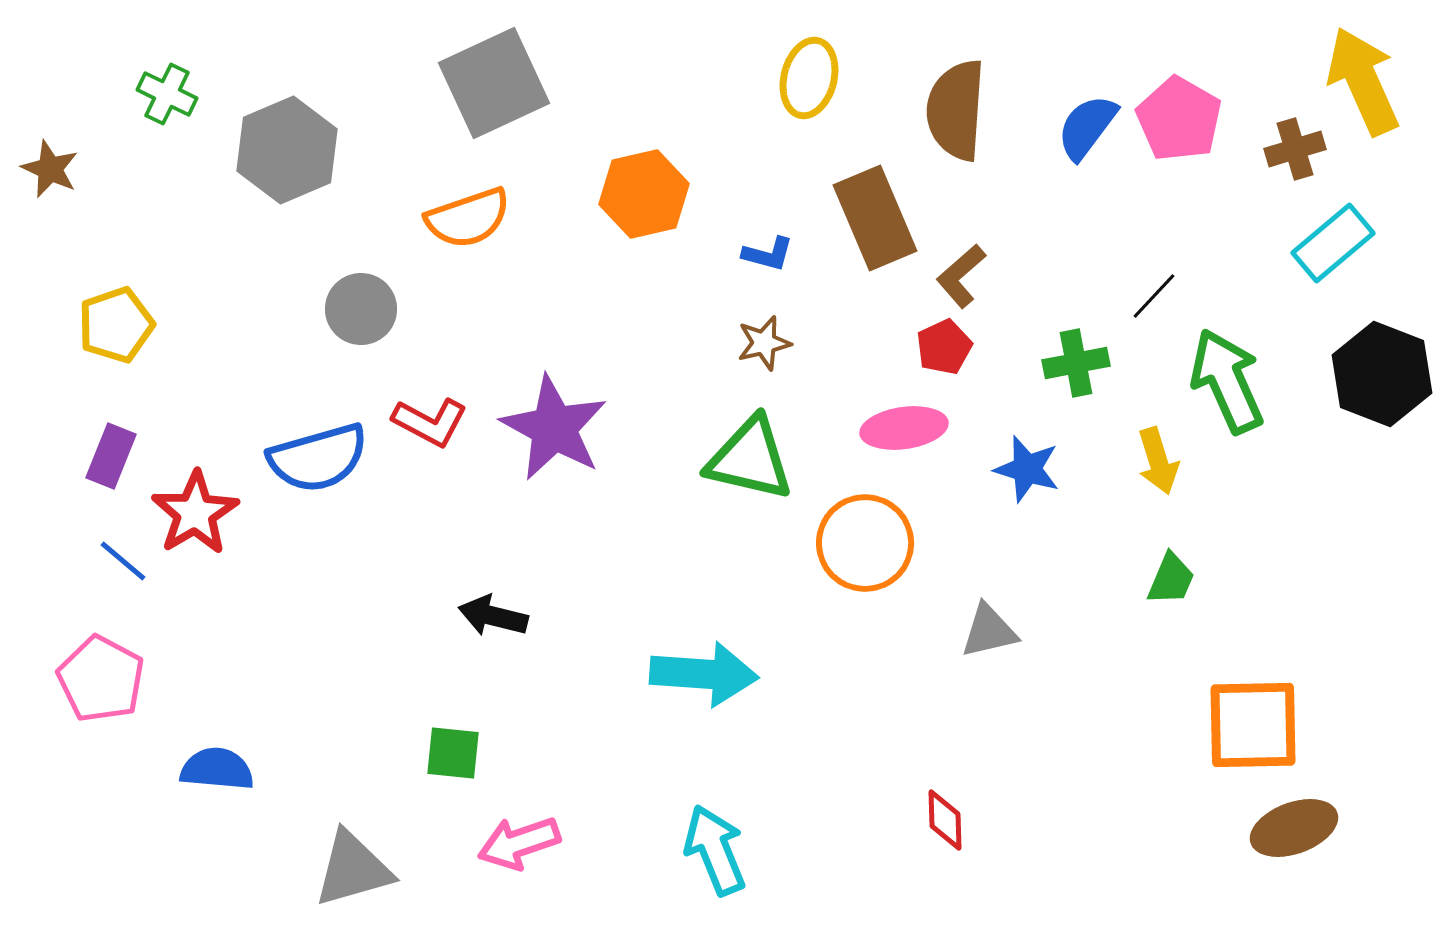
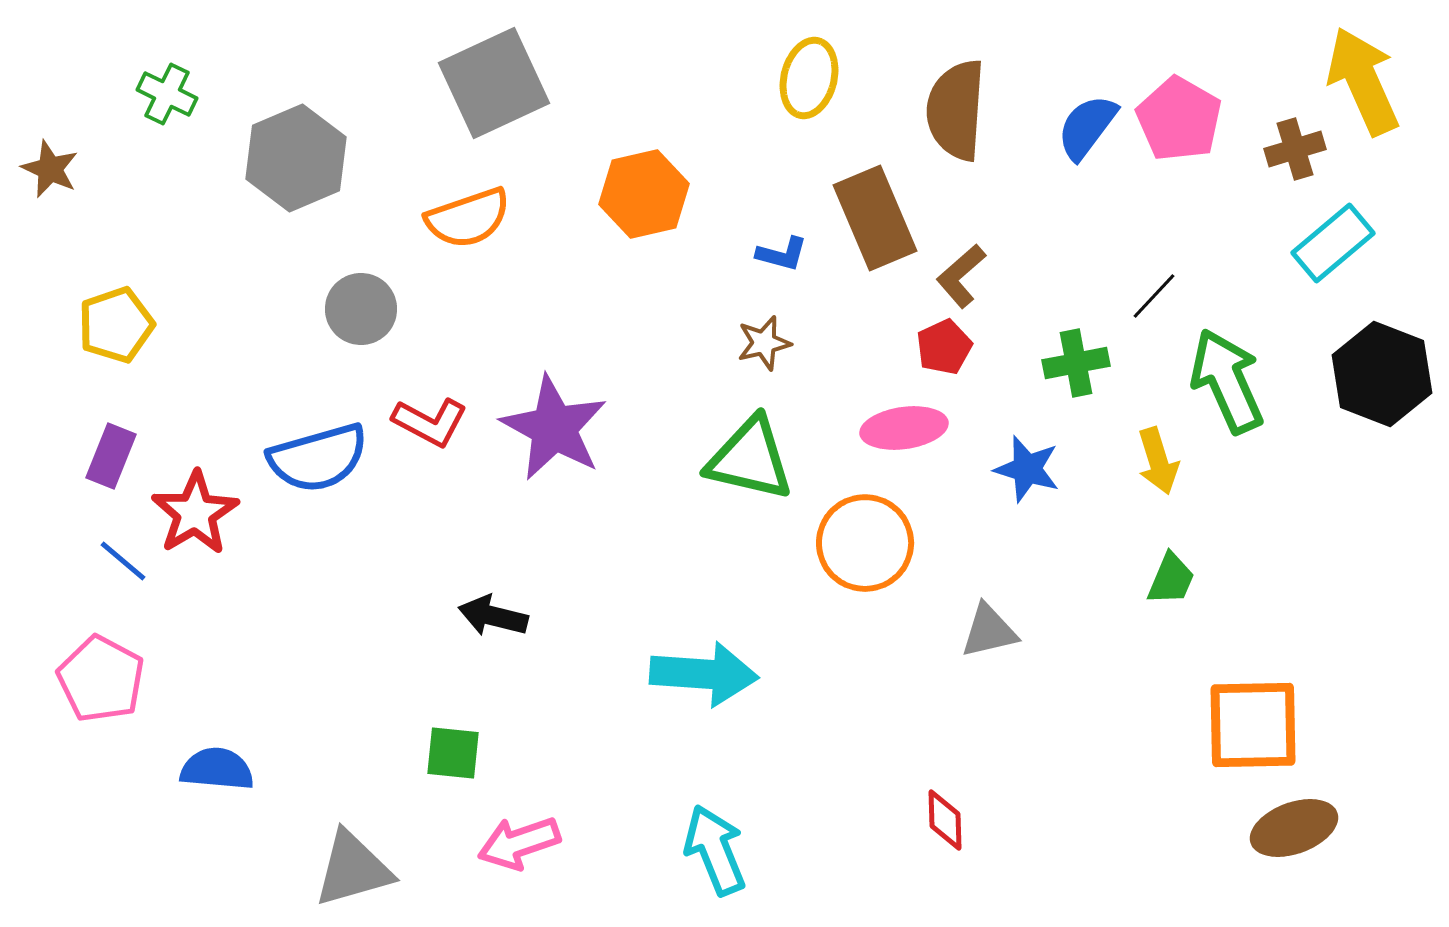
gray hexagon at (287, 150): moved 9 px right, 8 px down
blue L-shape at (768, 254): moved 14 px right
